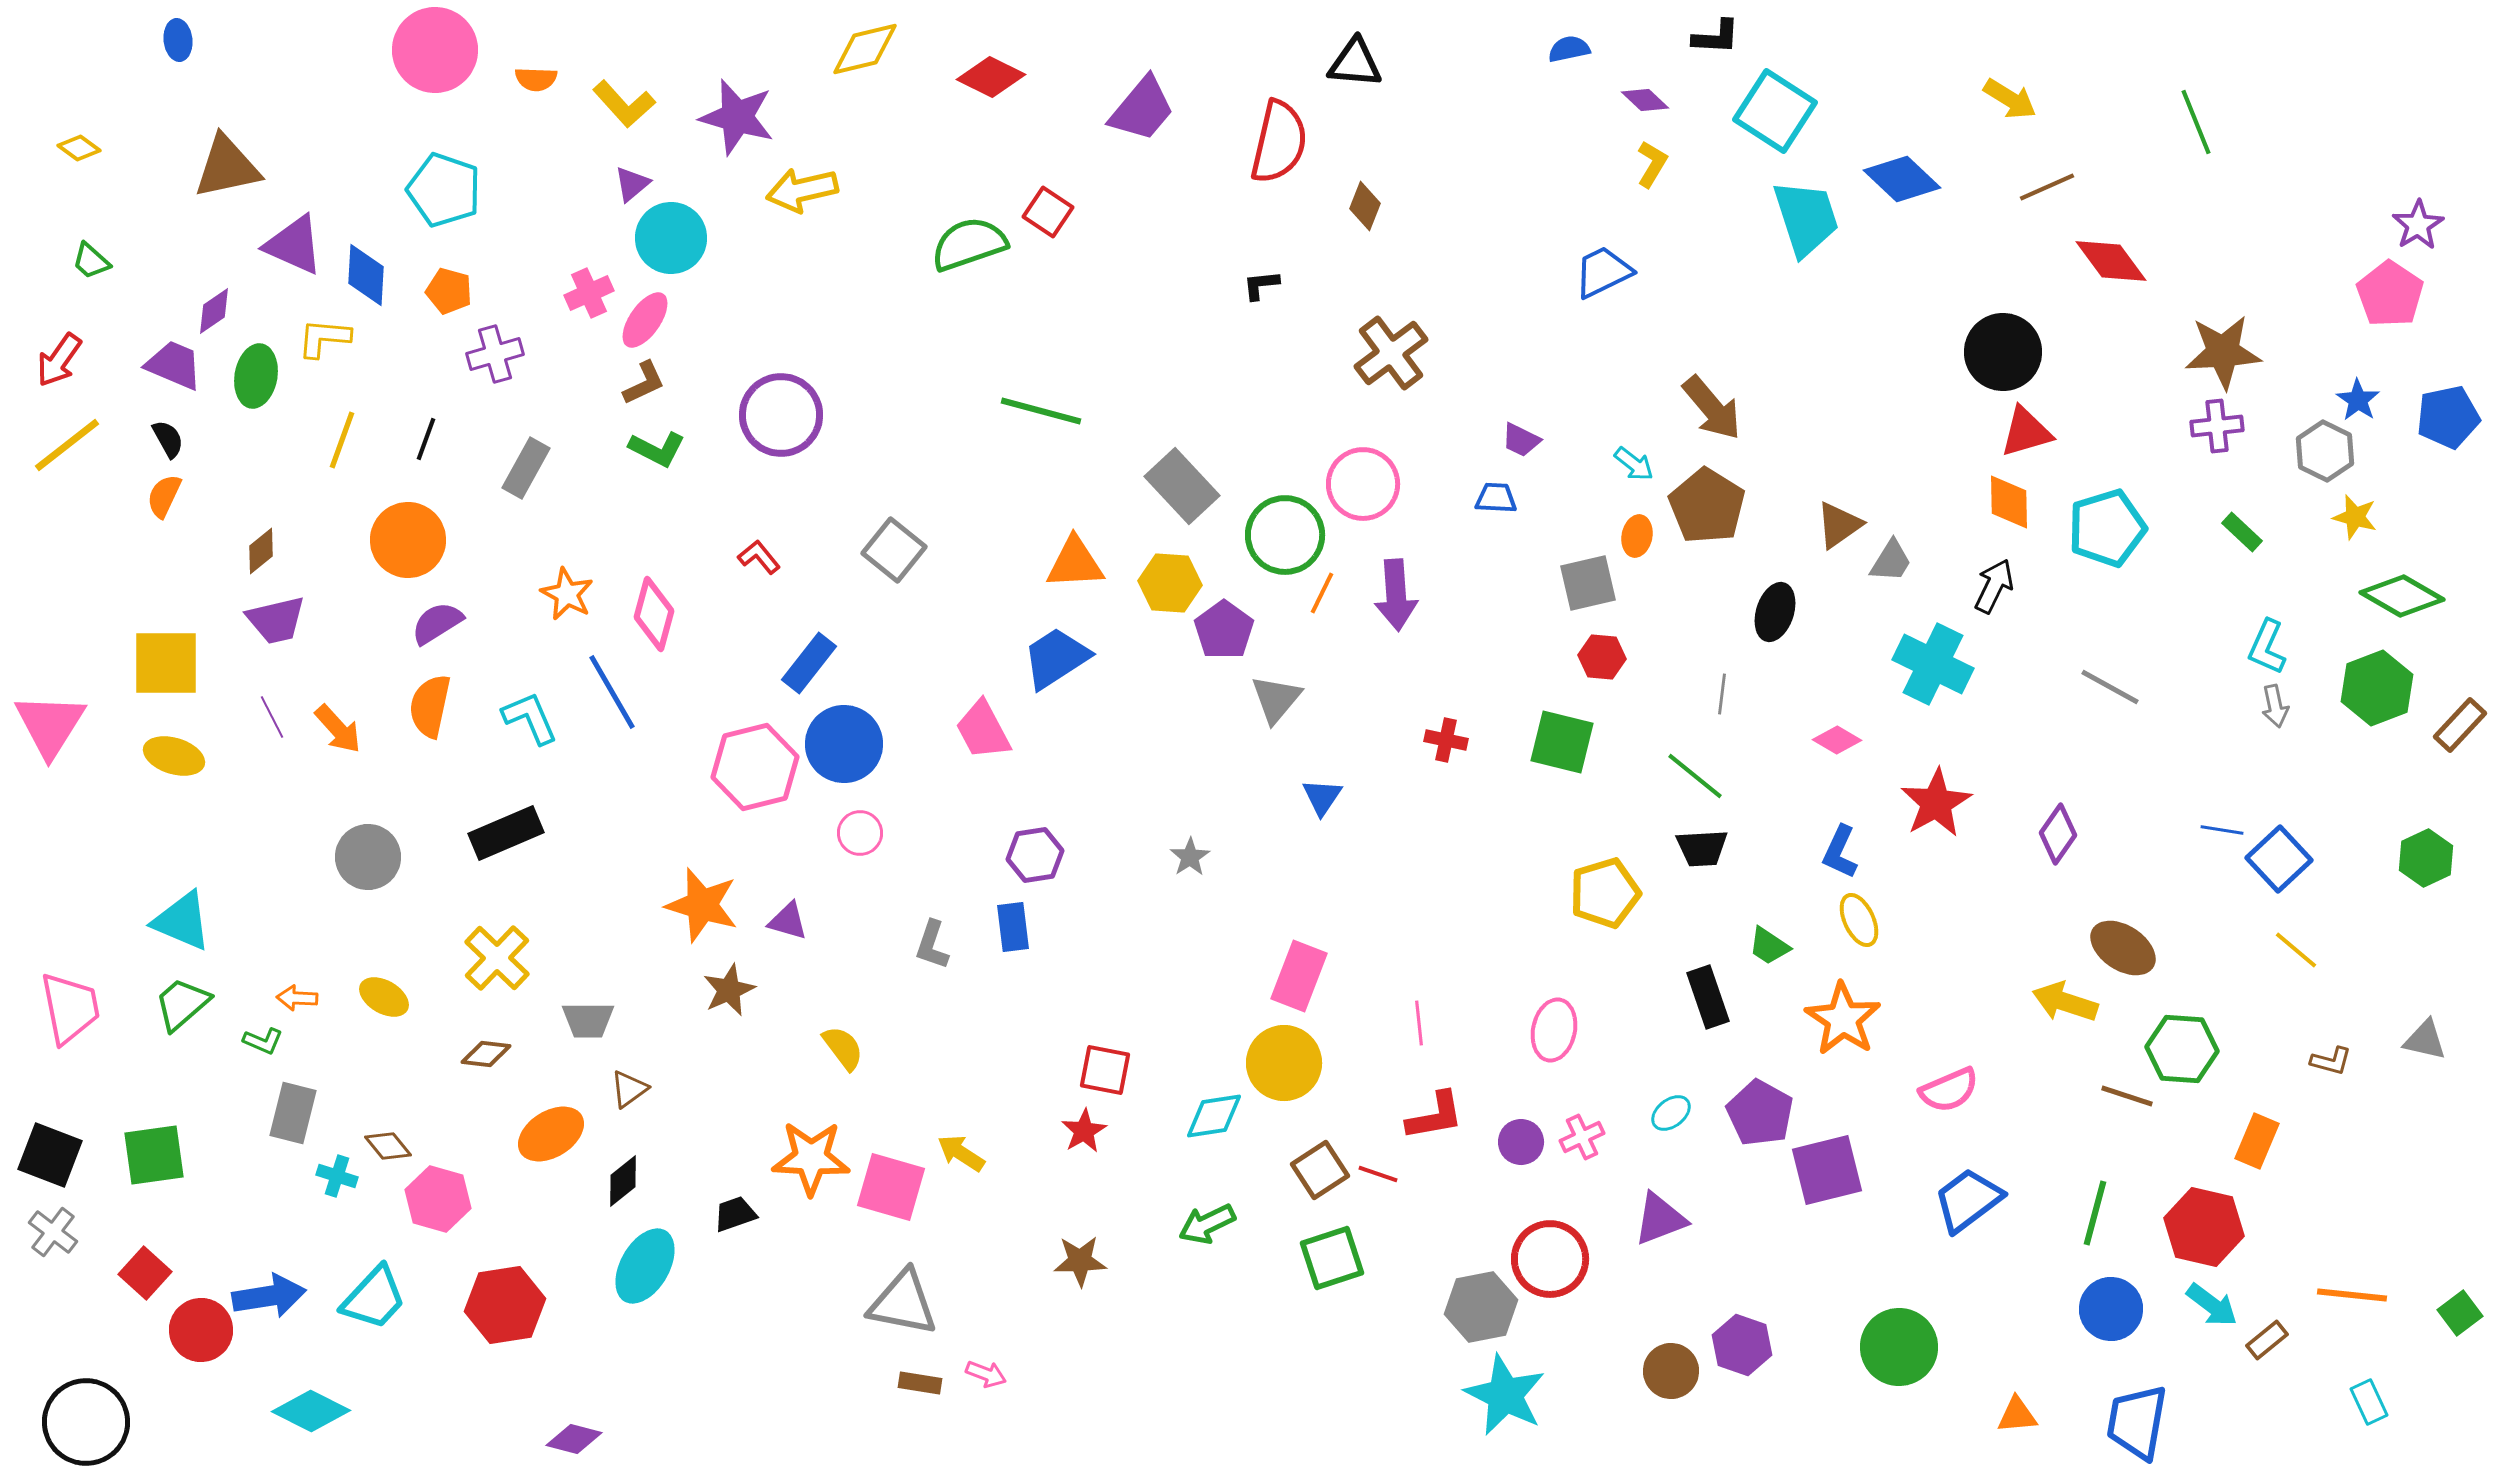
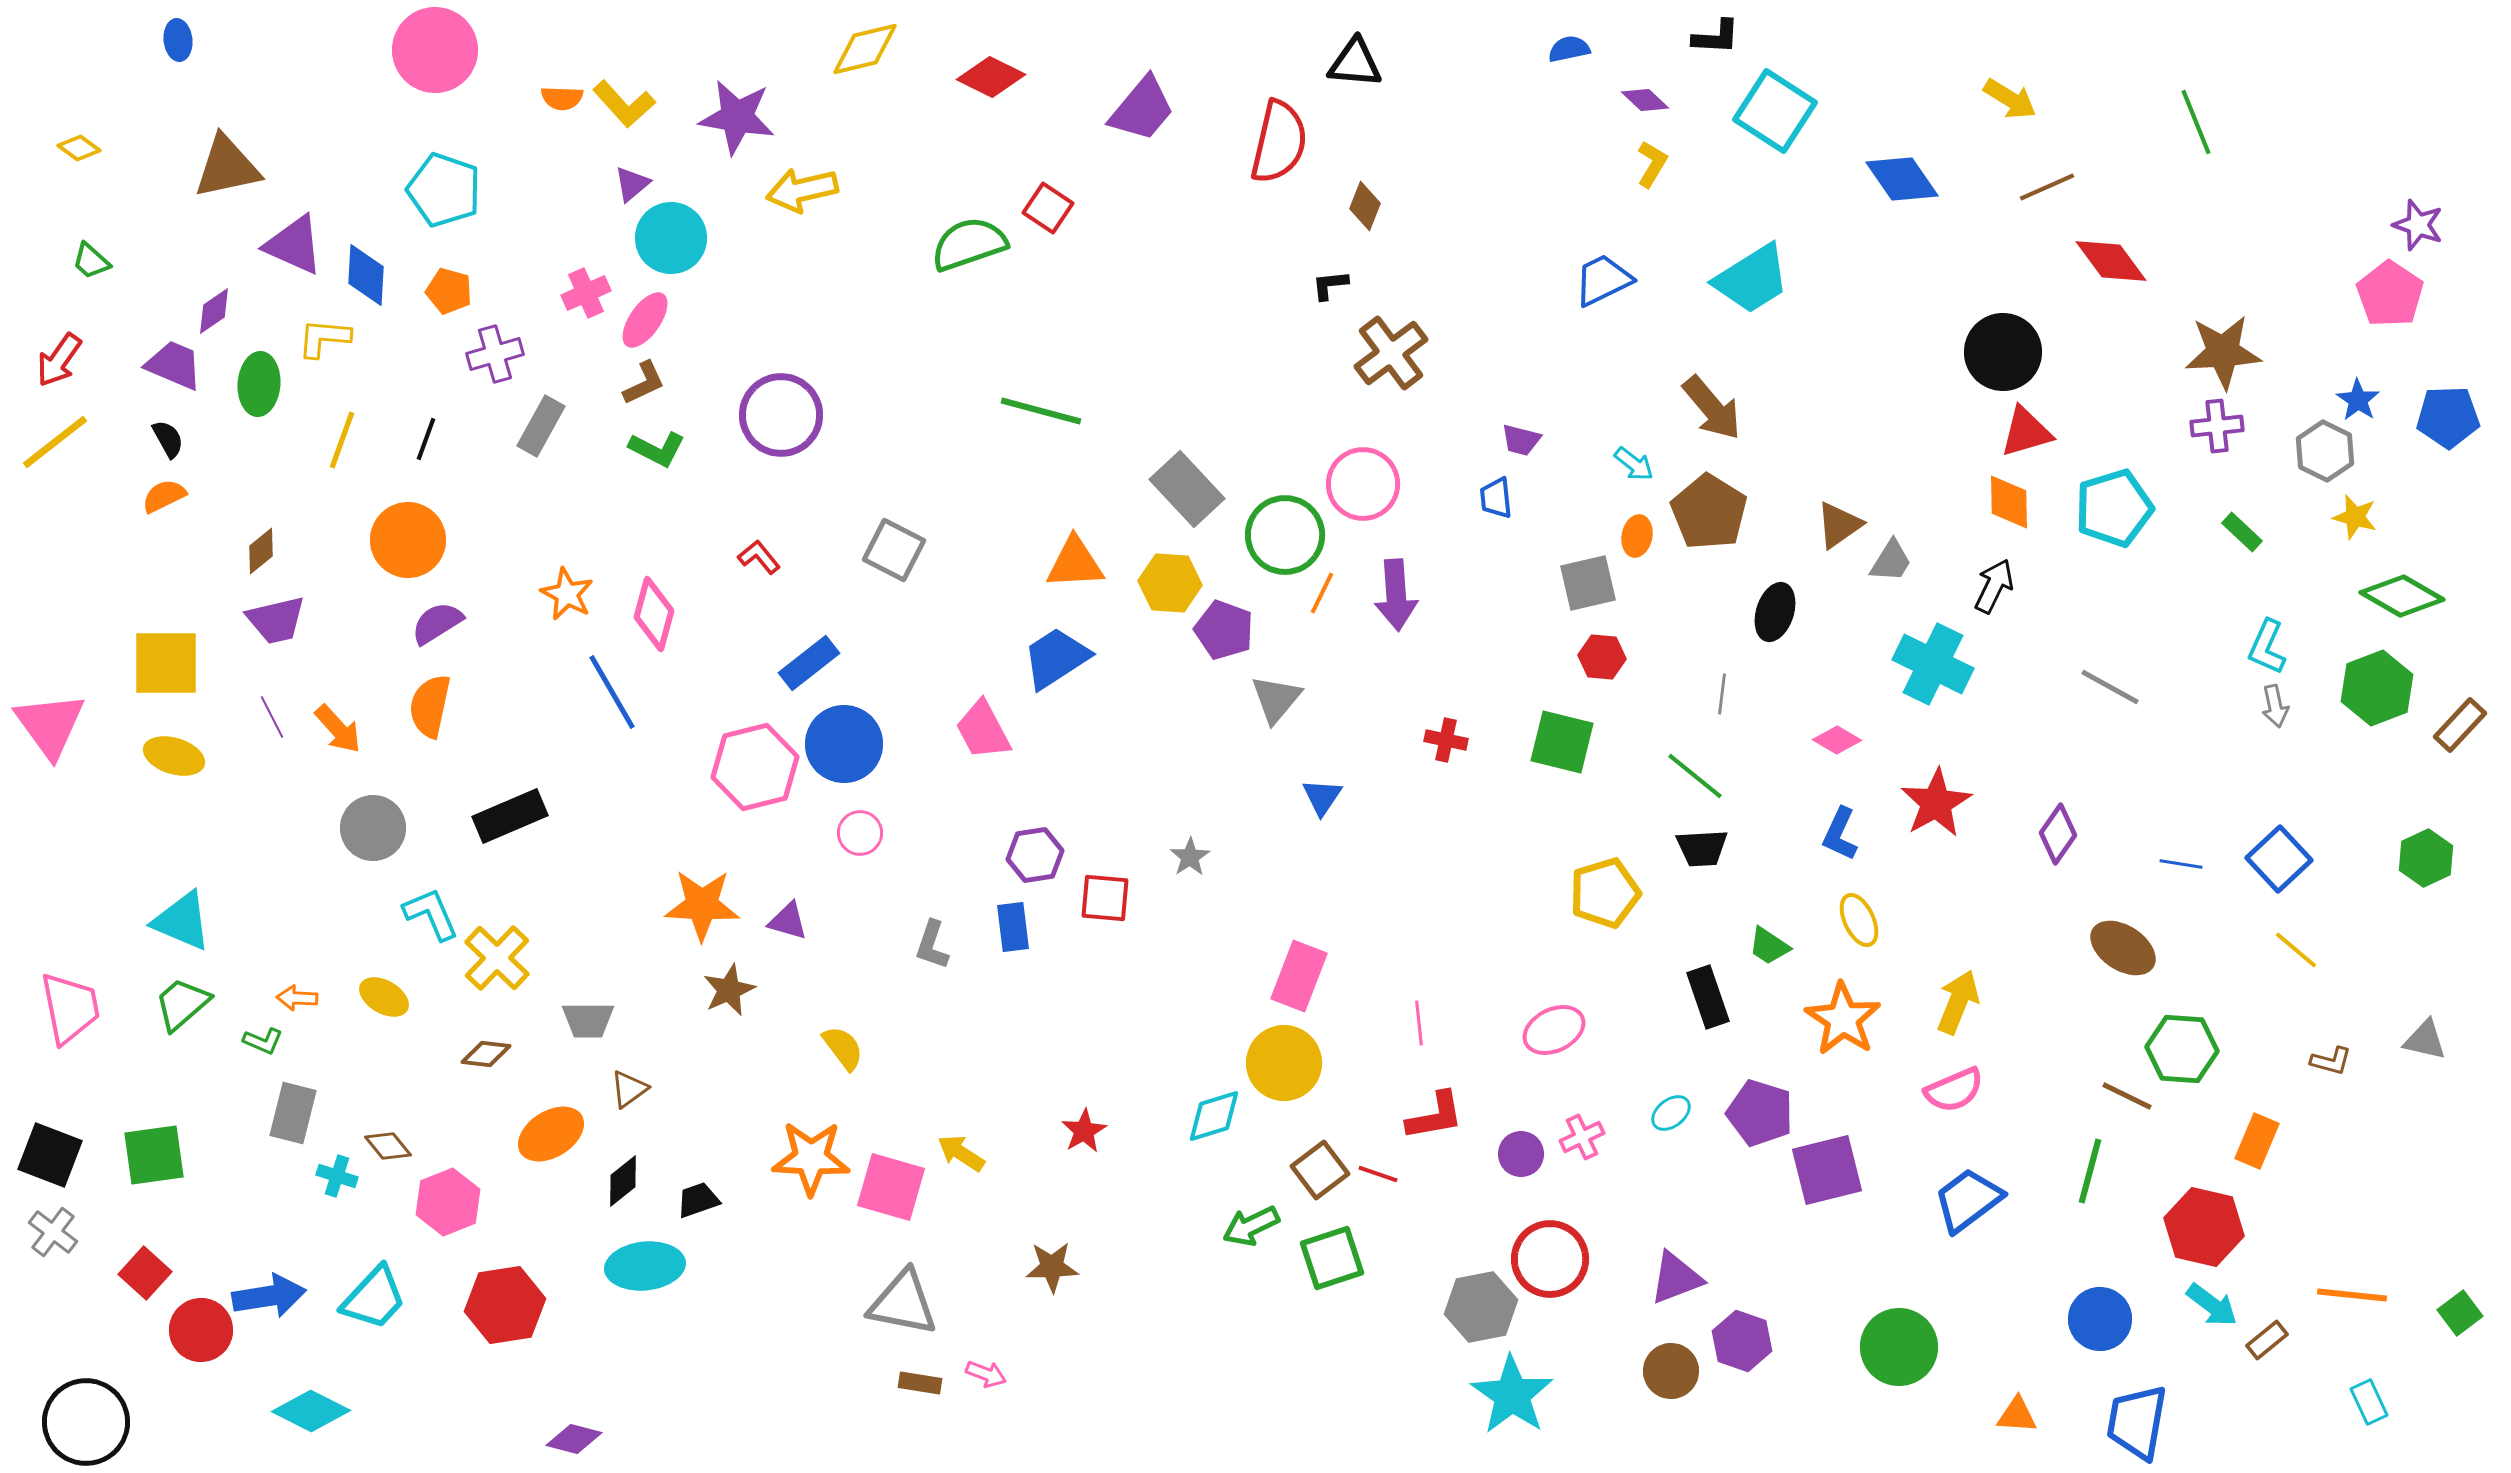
orange semicircle at (536, 79): moved 26 px right, 19 px down
purple star at (737, 117): rotated 6 degrees counterclockwise
blue diamond at (1902, 179): rotated 12 degrees clockwise
red square at (1048, 212): moved 4 px up
cyan trapezoid at (1806, 218): moved 54 px left, 61 px down; rotated 76 degrees clockwise
purple star at (2418, 225): rotated 21 degrees counterclockwise
blue trapezoid at (1603, 272): moved 8 px down
black L-shape at (1261, 285): moved 69 px right
pink cross at (589, 293): moved 3 px left
green ellipse at (256, 376): moved 3 px right, 8 px down; rotated 6 degrees counterclockwise
blue pentagon at (2448, 417): rotated 10 degrees clockwise
purple trapezoid at (1521, 440): rotated 12 degrees counterclockwise
yellow line at (67, 445): moved 12 px left, 3 px up
gray rectangle at (526, 468): moved 15 px right, 42 px up
gray rectangle at (1182, 486): moved 5 px right, 3 px down
orange semicircle at (164, 496): rotated 39 degrees clockwise
blue trapezoid at (1496, 498): rotated 99 degrees counterclockwise
brown pentagon at (1707, 506): moved 2 px right, 6 px down
cyan pentagon at (2107, 528): moved 7 px right, 20 px up
gray square at (894, 550): rotated 12 degrees counterclockwise
purple pentagon at (1224, 630): rotated 16 degrees counterclockwise
blue rectangle at (809, 663): rotated 14 degrees clockwise
cyan L-shape at (530, 718): moved 99 px left, 196 px down
pink triangle at (50, 725): rotated 8 degrees counterclockwise
blue line at (2222, 830): moved 41 px left, 34 px down
black rectangle at (506, 833): moved 4 px right, 17 px up
blue L-shape at (1840, 852): moved 18 px up
gray circle at (368, 857): moved 5 px right, 29 px up
orange star at (702, 905): rotated 14 degrees counterclockwise
yellow arrow at (2065, 1002): moved 107 px left; rotated 94 degrees clockwise
pink ellipse at (1554, 1030): rotated 52 degrees clockwise
red square at (1105, 1070): moved 172 px up; rotated 6 degrees counterclockwise
pink semicircle at (1949, 1090): moved 5 px right
brown line at (2127, 1096): rotated 8 degrees clockwise
purple pentagon at (1760, 1113): rotated 12 degrees counterclockwise
cyan diamond at (1214, 1116): rotated 8 degrees counterclockwise
purple circle at (1521, 1142): moved 12 px down
brown square at (1320, 1170): rotated 4 degrees counterclockwise
pink hexagon at (438, 1199): moved 10 px right, 3 px down; rotated 22 degrees clockwise
green line at (2095, 1213): moved 5 px left, 42 px up
black trapezoid at (735, 1214): moved 37 px left, 14 px up
purple triangle at (1660, 1219): moved 16 px right, 59 px down
green arrow at (1207, 1224): moved 44 px right, 2 px down
brown star at (1080, 1261): moved 28 px left, 6 px down
cyan ellipse at (645, 1266): rotated 54 degrees clockwise
blue circle at (2111, 1309): moved 11 px left, 10 px down
purple hexagon at (1742, 1345): moved 4 px up
cyan star at (1505, 1395): moved 7 px right; rotated 8 degrees clockwise
orange triangle at (2017, 1415): rotated 9 degrees clockwise
